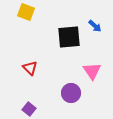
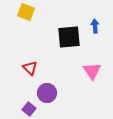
blue arrow: rotated 136 degrees counterclockwise
purple circle: moved 24 px left
